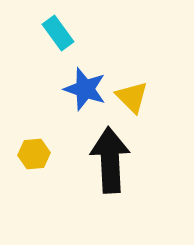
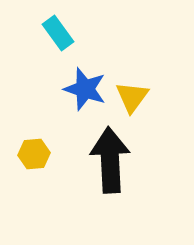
yellow triangle: rotated 21 degrees clockwise
